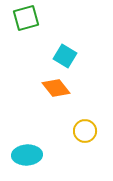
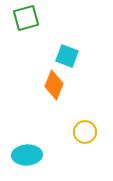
cyan square: moved 2 px right; rotated 10 degrees counterclockwise
orange diamond: moved 2 px left, 3 px up; rotated 60 degrees clockwise
yellow circle: moved 1 px down
